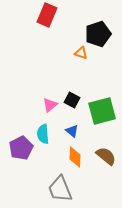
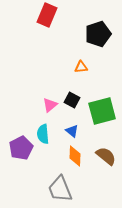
orange triangle: moved 14 px down; rotated 24 degrees counterclockwise
orange diamond: moved 1 px up
